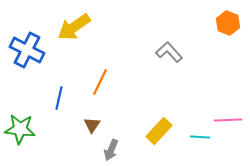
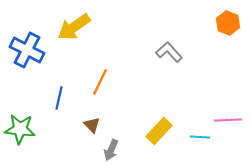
brown triangle: rotated 18 degrees counterclockwise
